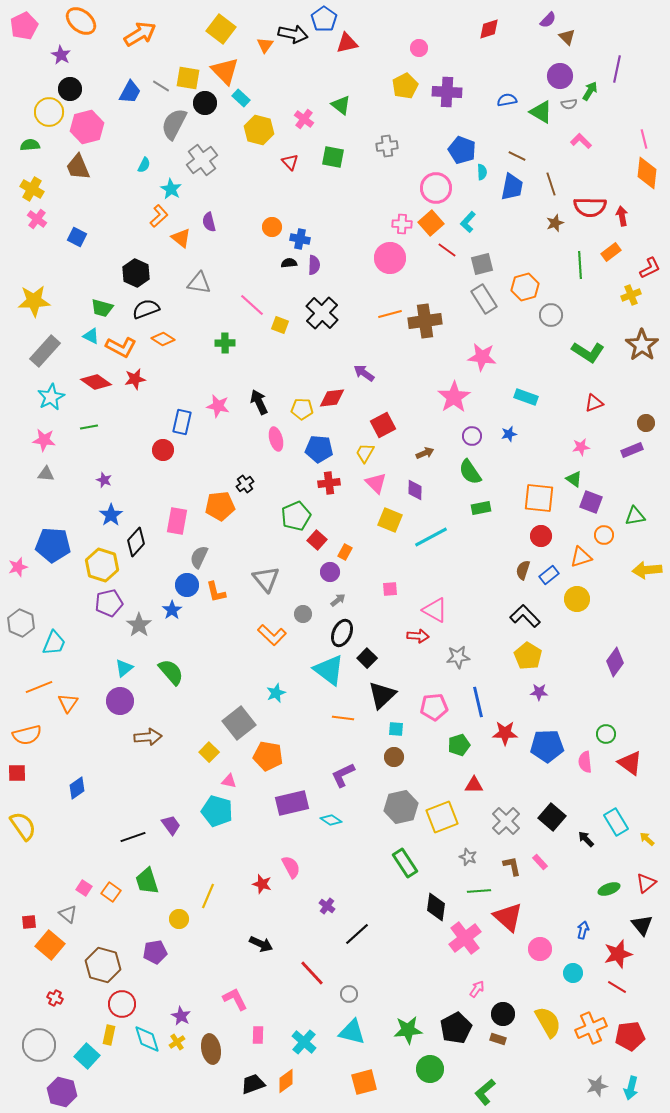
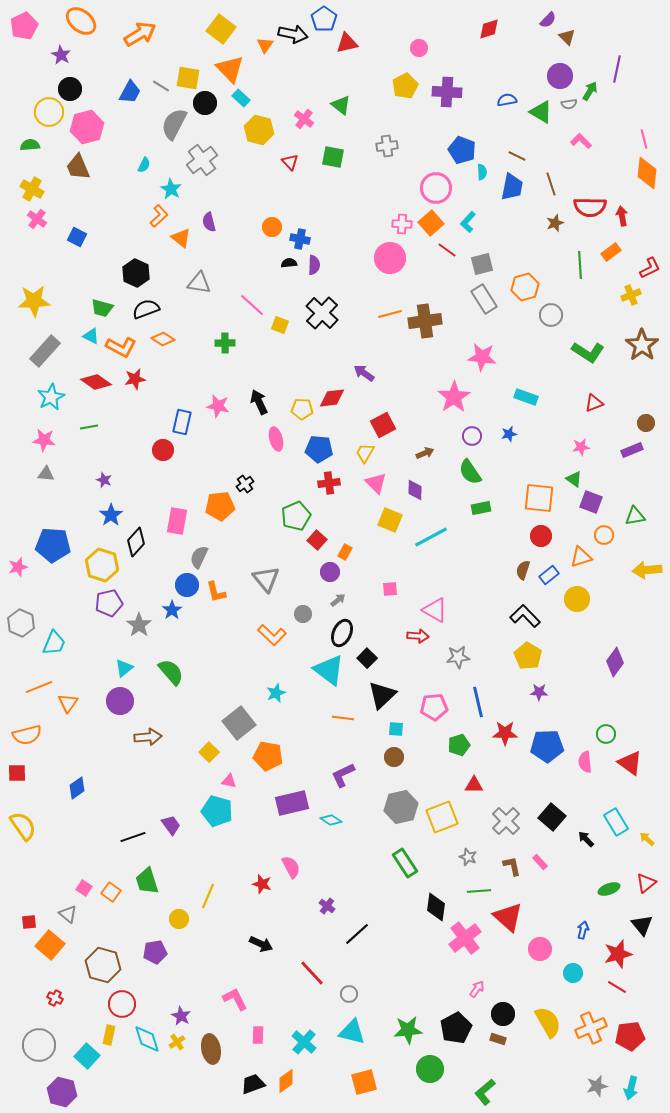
orange triangle at (225, 71): moved 5 px right, 2 px up
